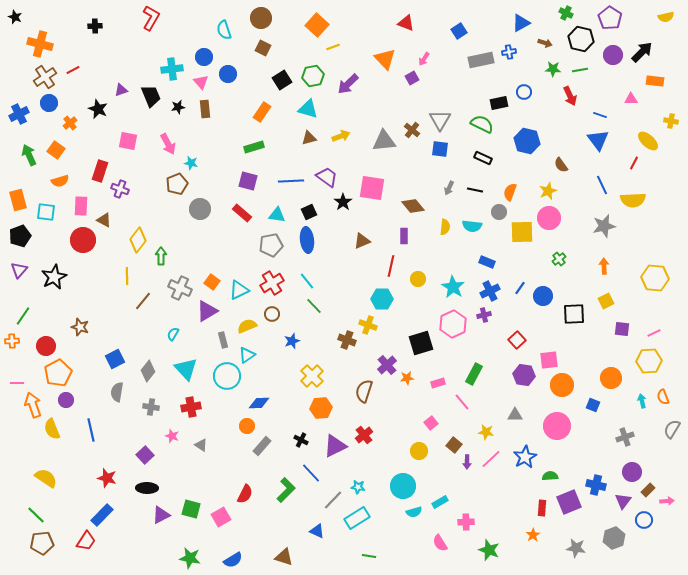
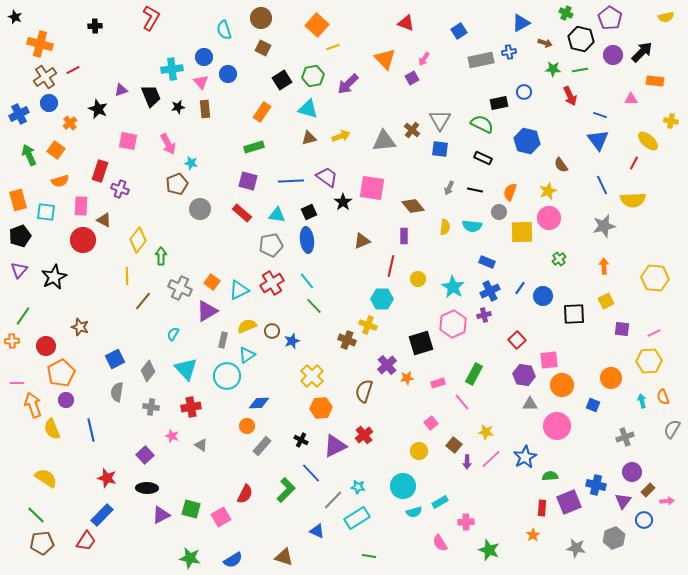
brown circle at (272, 314): moved 17 px down
gray rectangle at (223, 340): rotated 28 degrees clockwise
orange pentagon at (58, 373): moved 3 px right
gray triangle at (515, 415): moved 15 px right, 11 px up
